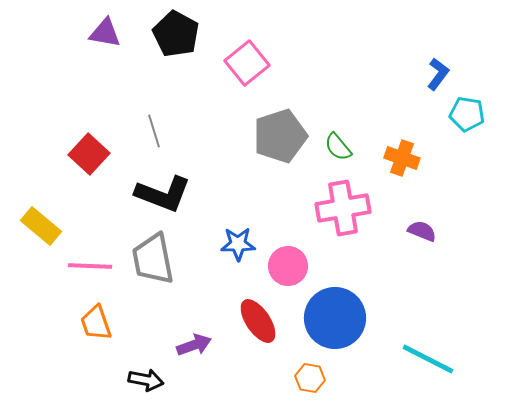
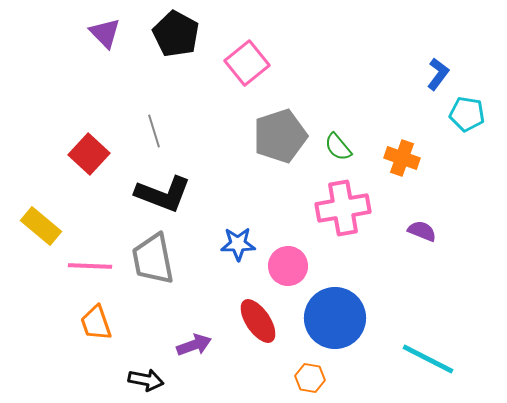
purple triangle: rotated 36 degrees clockwise
